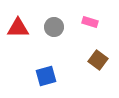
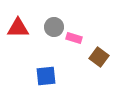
pink rectangle: moved 16 px left, 16 px down
brown square: moved 1 px right, 3 px up
blue square: rotated 10 degrees clockwise
